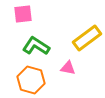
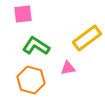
pink triangle: rotated 21 degrees counterclockwise
